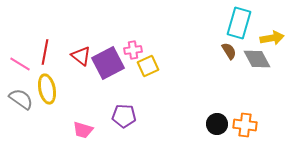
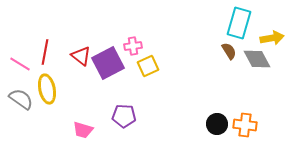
pink cross: moved 4 px up
